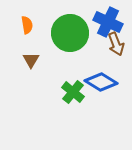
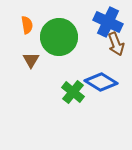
green circle: moved 11 px left, 4 px down
